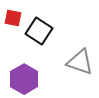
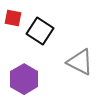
black square: moved 1 px right
gray triangle: rotated 8 degrees clockwise
